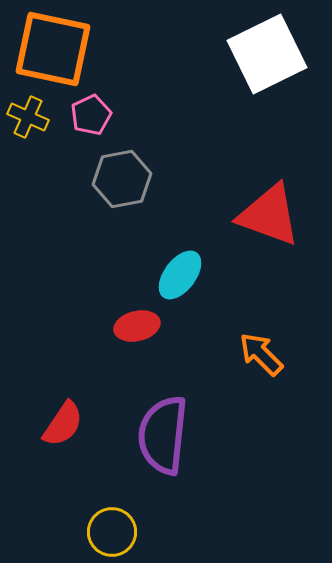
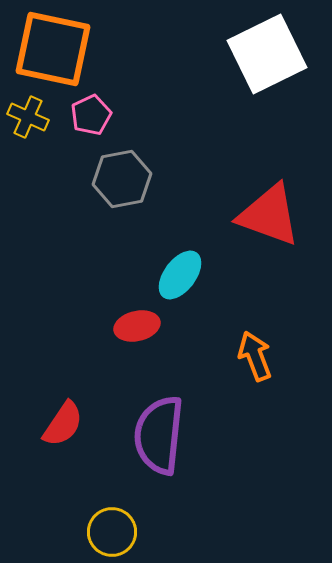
orange arrow: moved 6 px left, 2 px down; rotated 24 degrees clockwise
purple semicircle: moved 4 px left
